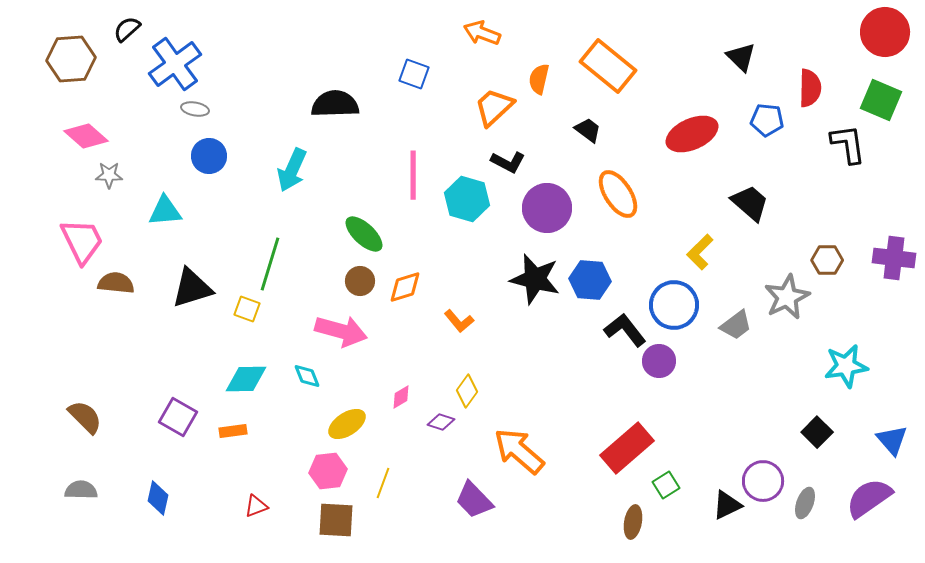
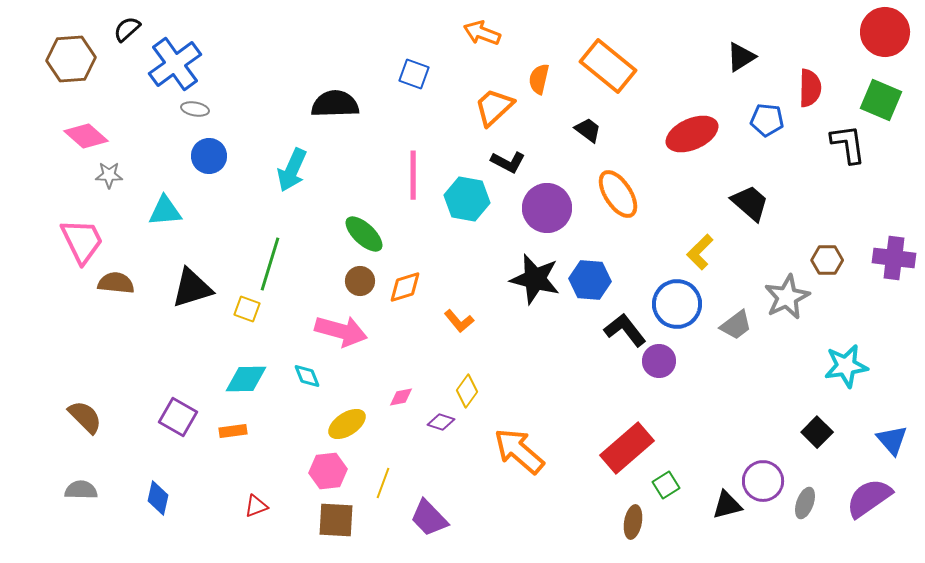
black triangle at (741, 57): rotated 44 degrees clockwise
cyan hexagon at (467, 199): rotated 6 degrees counterclockwise
blue circle at (674, 305): moved 3 px right, 1 px up
pink diamond at (401, 397): rotated 20 degrees clockwise
purple trapezoid at (474, 500): moved 45 px left, 18 px down
black triangle at (727, 505): rotated 12 degrees clockwise
